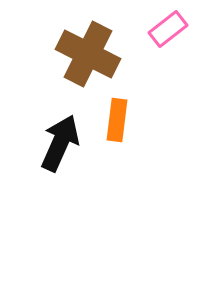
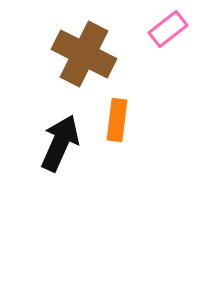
brown cross: moved 4 px left
